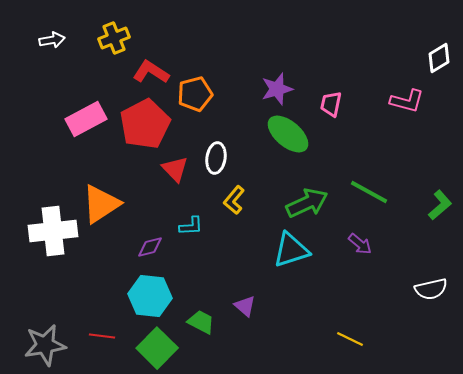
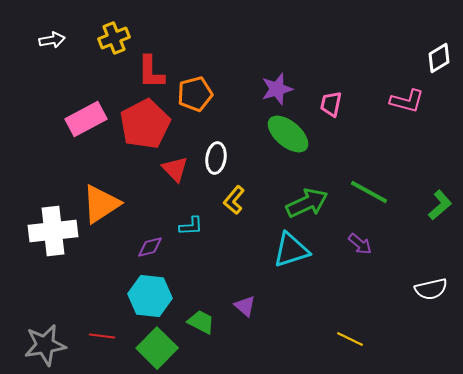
red L-shape: rotated 123 degrees counterclockwise
